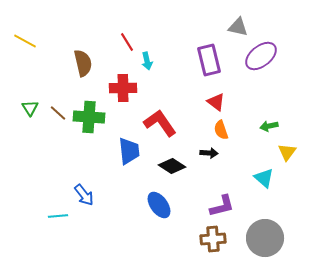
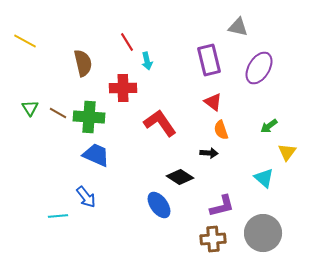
purple ellipse: moved 2 px left, 12 px down; rotated 20 degrees counterclockwise
red triangle: moved 3 px left
brown line: rotated 12 degrees counterclockwise
green arrow: rotated 24 degrees counterclockwise
blue trapezoid: moved 33 px left, 4 px down; rotated 60 degrees counterclockwise
black diamond: moved 8 px right, 11 px down
blue arrow: moved 2 px right, 2 px down
gray circle: moved 2 px left, 5 px up
